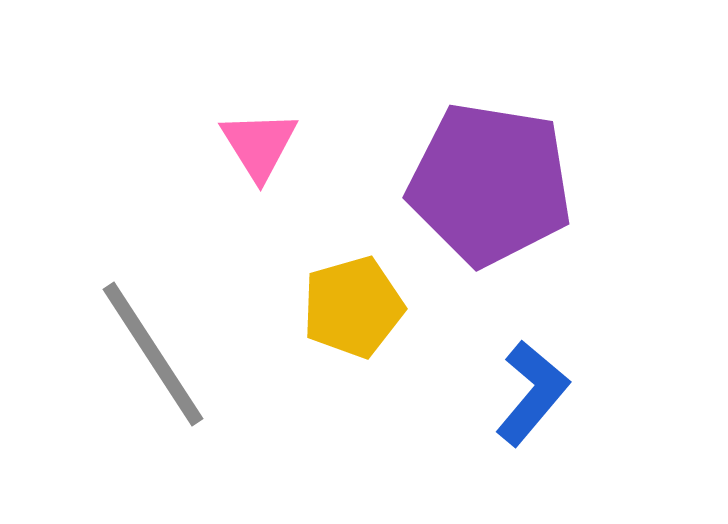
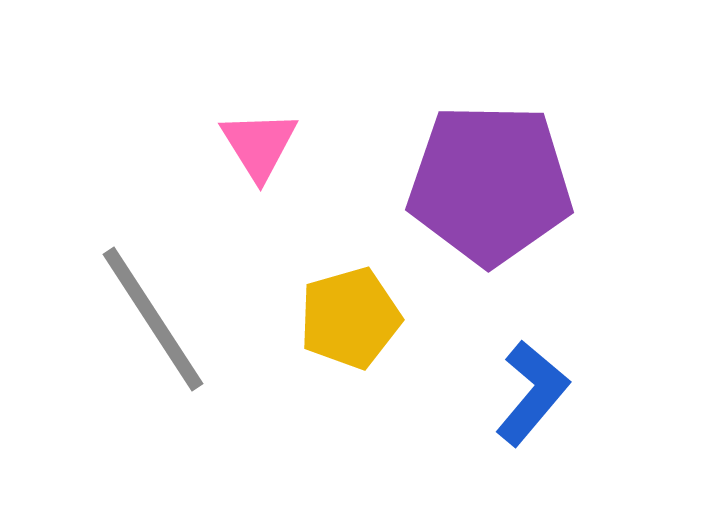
purple pentagon: rotated 8 degrees counterclockwise
yellow pentagon: moved 3 px left, 11 px down
gray line: moved 35 px up
